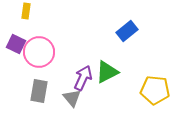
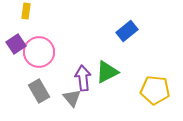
purple square: rotated 30 degrees clockwise
purple arrow: rotated 30 degrees counterclockwise
gray rectangle: rotated 40 degrees counterclockwise
